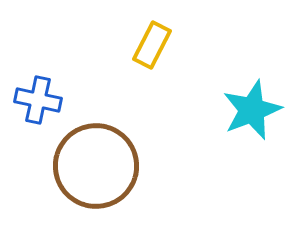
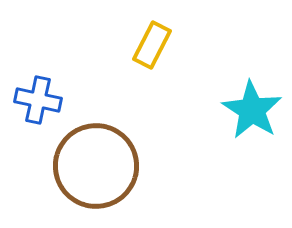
cyan star: rotated 18 degrees counterclockwise
